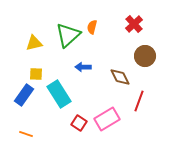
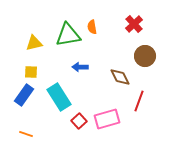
orange semicircle: rotated 24 degrees counterclockwise
green triangle: rotated 32 degrees clockwise
blue arrow: moved 3 px left
yellow square: moved 5 px left, 2 px up
cyan rectangle: moved 3 px down
pink rectangle: rotated 15 degrees clockwise
red square: moved 2 px up; rotated 14 degrees clockwise
